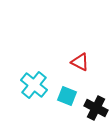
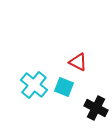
red triangle: moved 2 px left
cyan square: moved 3 px left, 9 px up
